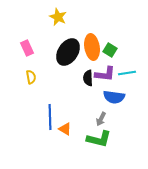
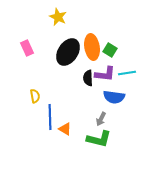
yellow semicircle: moved 4 px right, 19 px down
